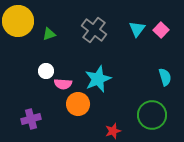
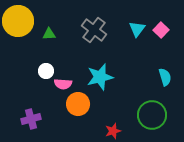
green triangle: rotated 16 degrees clockwise
cyan star: moved 2 px right, 2 px up; rotated 8 degrees clockwise
